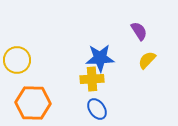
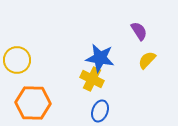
blue star: rotated 12 degrees clockwise
yellow cross: rotated 30 degrees clockwise
blue ellipse: moved 3 px right, 2 px down; rotated 55 degrees clockwise
